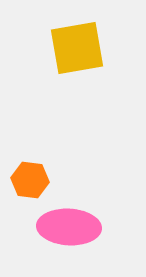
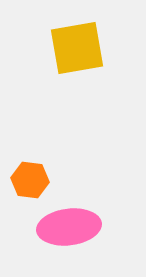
pink ellipse: rotated 10 degrees counterclockwise
